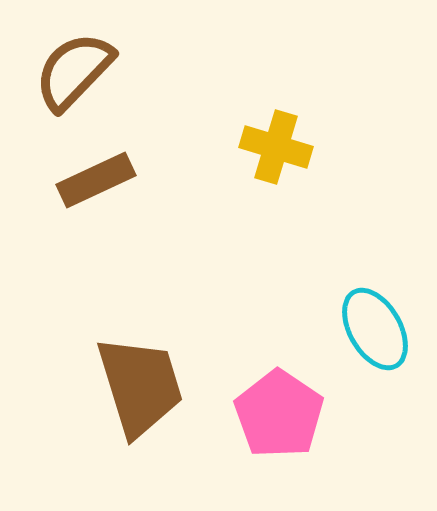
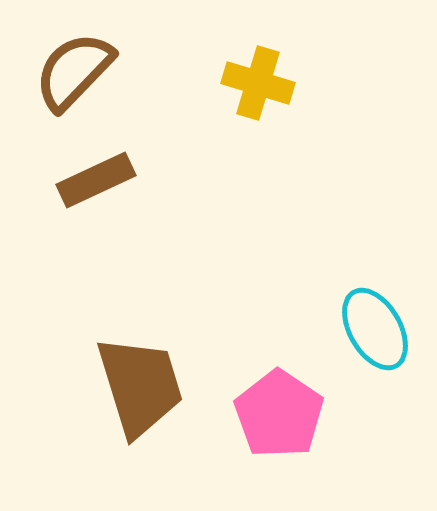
yellow cross: moved 18 px left, 64 px up
